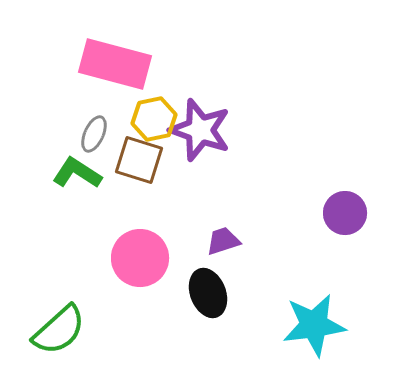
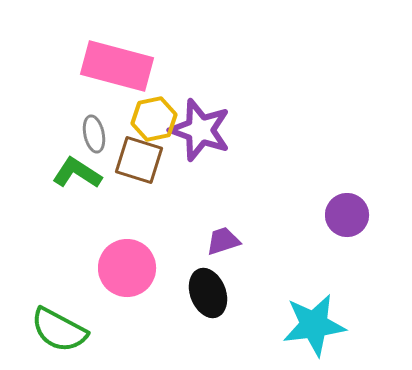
pink rectangle: moved 2 px right, 2 px down
gray ellipse: rotated 36 degrees counterclockwise
purple circle: moved 2 px right, 2 px down
pink circle: moved 13 px left, 10 px down
green semicircle: rotated 70 degrees clockwise
